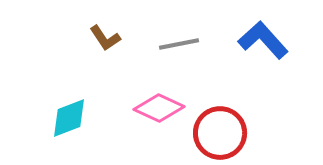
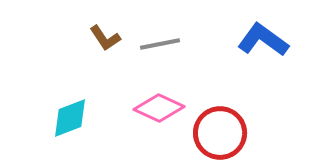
blue L-shape: rotated 12 degrees counterclockwise
gray line: moved 19 px left
cyan diamond: moved 1 px right
